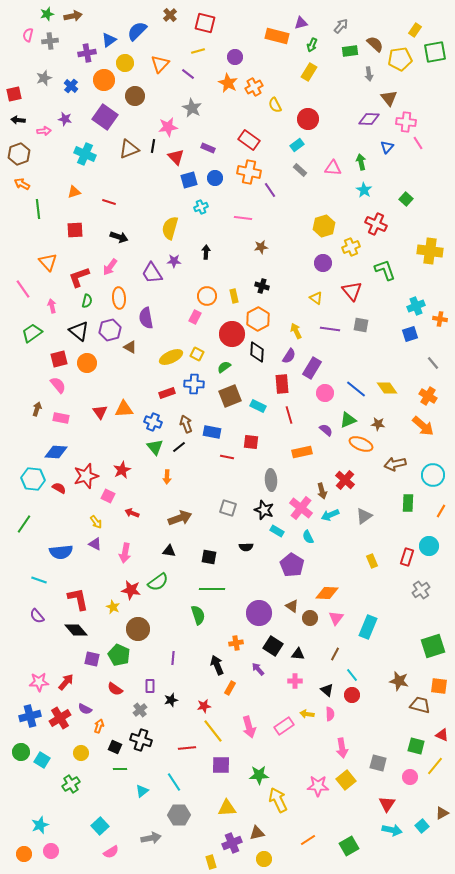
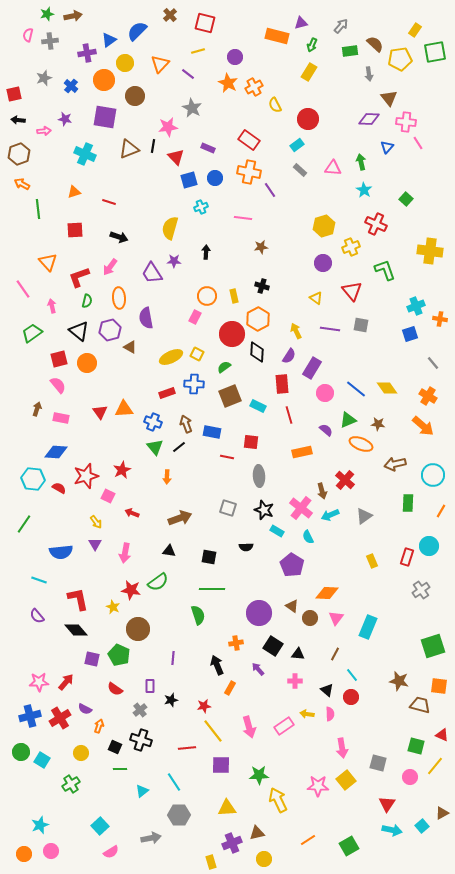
purple square at (105, 117): rotated 25 degrees counterclockwise
gray ellipse at (271, 480): moved 12 px left, 4 px up
purple triangle at (95, 544): rotated 32 degrees clockwise
red circle at (352, 695): moved 1 px left, 2 px down
